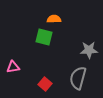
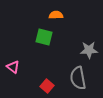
orange semicircle: moved 2 px right, 4 px up
pink triangle: rotated 48 degrees clockwise
gray semicircle: rotated 25 degrees counterclockwise
red square: moved 2 px right, 2 px down
